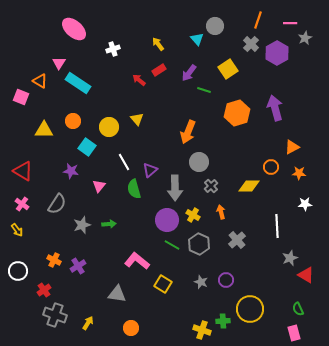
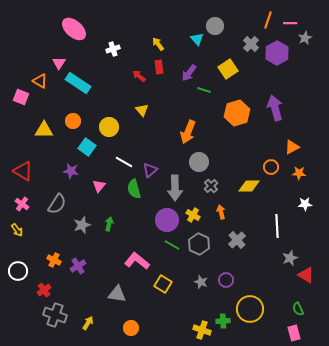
orange line at (258, 20): moved 10 px right
red rectangle at (159, 70): moved 3 px up; rotated 64 degrees counterclockwise
red arrow at (139, 80): moved 4 px up
yellow triangle at (137, 119): moved 5 px right, 9 px up
white line at (124, 162): rotated 30 degrees counterclockwise
green arrow at (109, 224): rotated 72 degrees counterclockwise
